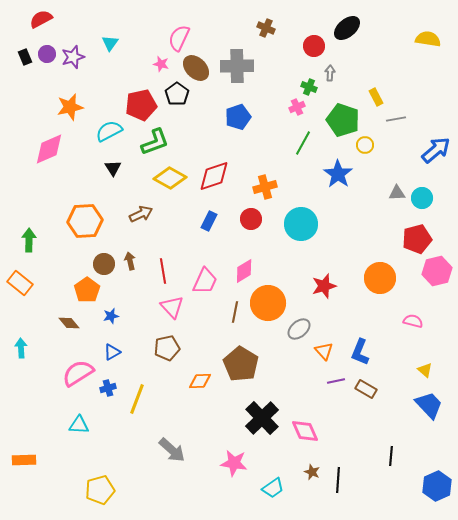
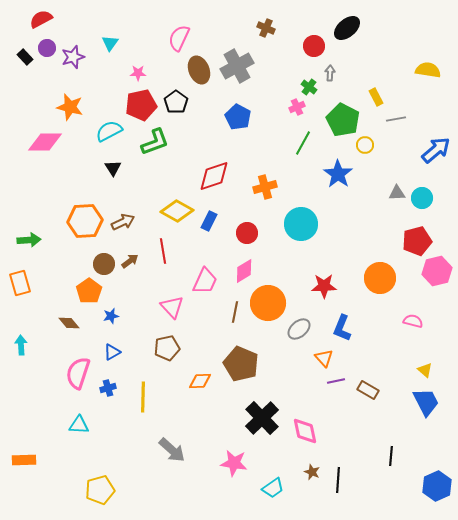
yellow semicircle at (428, 39): moved 31 px down
purple circle at (47, 54): moved 6 px up
black rectangle at (25, 57): rotated 21 degrees counterclockwise
pink star at (161, 64): moved 23 px left, 9 px down; rotated 14 degrees counterclockwise
gray cross at (237, 66): rotated 28 degrees counterclockwise
brown ellipse at (196, 68): moved 3 px right, 2 px down; rotated 24 degrees clockwise
green cross at (309, 87): rotated 14 degrees clockwise
black pentagon at (177, 94): moved 1 px left, 8 px down
orange star at (70, 107): rotated 28 degrees clockwise
blue pentagon at (238, 117): rotated 25 degrees counterclockwise
green pentagon at (343, 120): rotated 8 degrees clockwise
pink diamond at (49, 149): moved 4 px left, 7 px up; rotated 24 degrees clockwise
yellow diamond at (170, 178): moved 7 px right, 33 px down
brown arrow at (141, 214): moved 18 px left, 8 px down
red circle at (251, 219): moved 4 px left, 14 px down
red pentagon at (417, 239): moved 2 px down
green arrow at (29, 240): rotated 85 degrees clockwise
brown arrow at (130, 261): rotated 66 degrees clockwise
red line at (163, 271): moved 20 px up
orange rectangle at (20, 283): rotated 35 degrees clockwise
red star at (324, 286): rotated 15 degrees clockwise
orange pentagon at (87, 290): moved 2 px right, 1 px down
cyan arrow at (21, 348): moved 3 px up
orange triangle at (324, 351): moved 7 px down
blue L-shape at (360, 352): moved 18 px left, 24 px up
brown pentagon at (241, 364): rotated 8 degrees counterclockwise
pink semicircle at (78, 373): rotated 40 degrees counterclockwise
brown rectangle at (366, 389): moved 2 px right, 1 px down
yellow line at (137, 399): moved 6 px right, 2 px up; rotated 20 degrees counterclockwise
blue trapezoid at (429, 405): moved 3 px left, 3 px up; rotated 16 degrees clockwise
pink diamond at (305, 431): rotated 12 degrees clockwise
